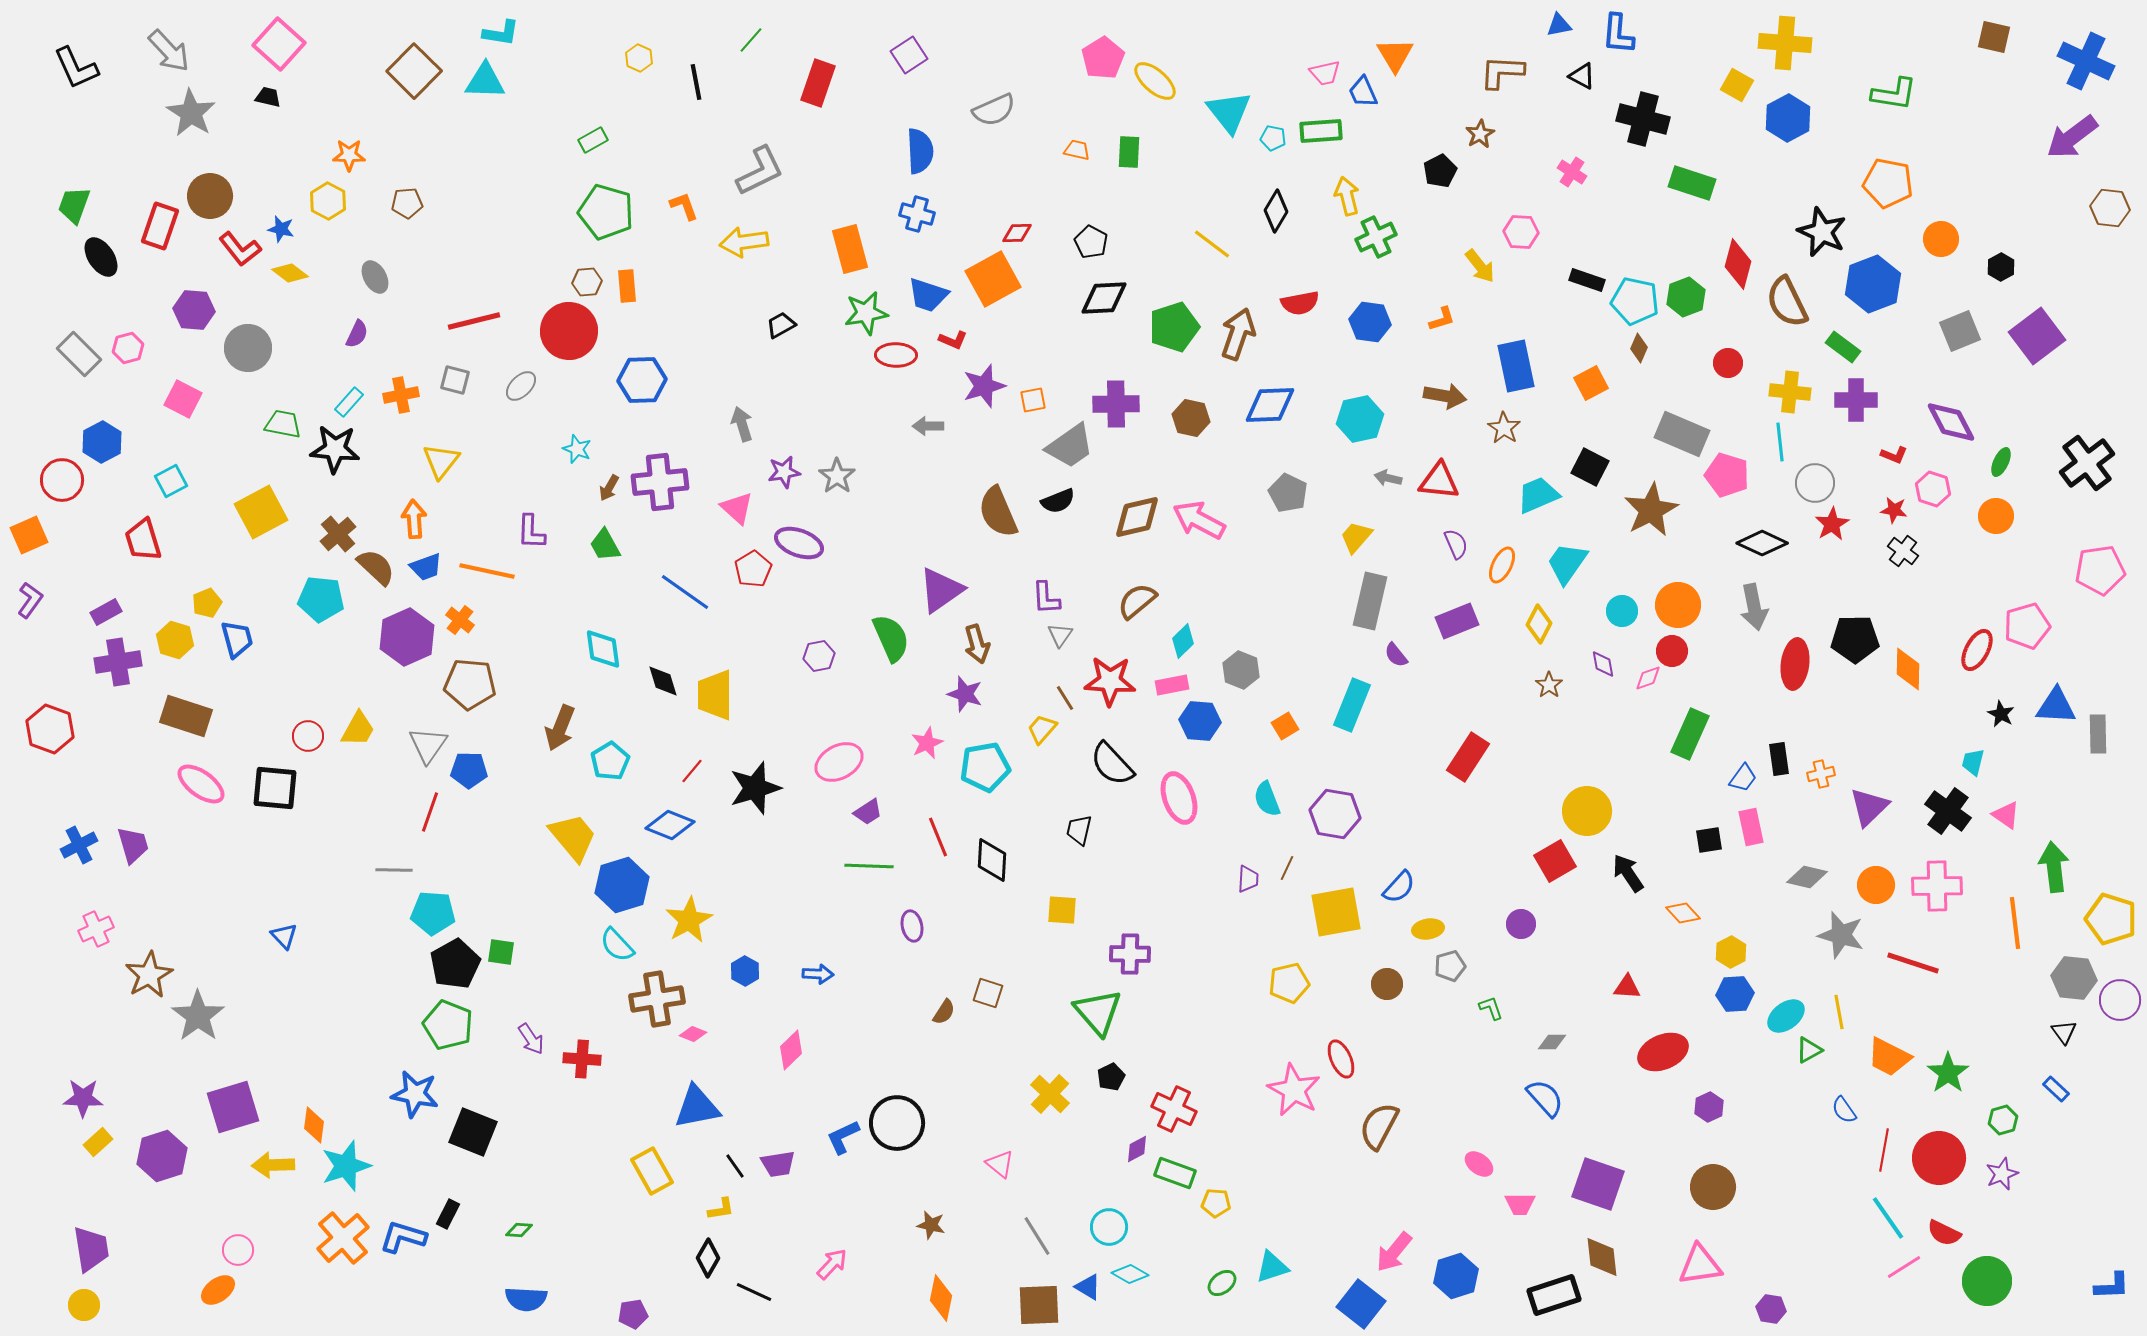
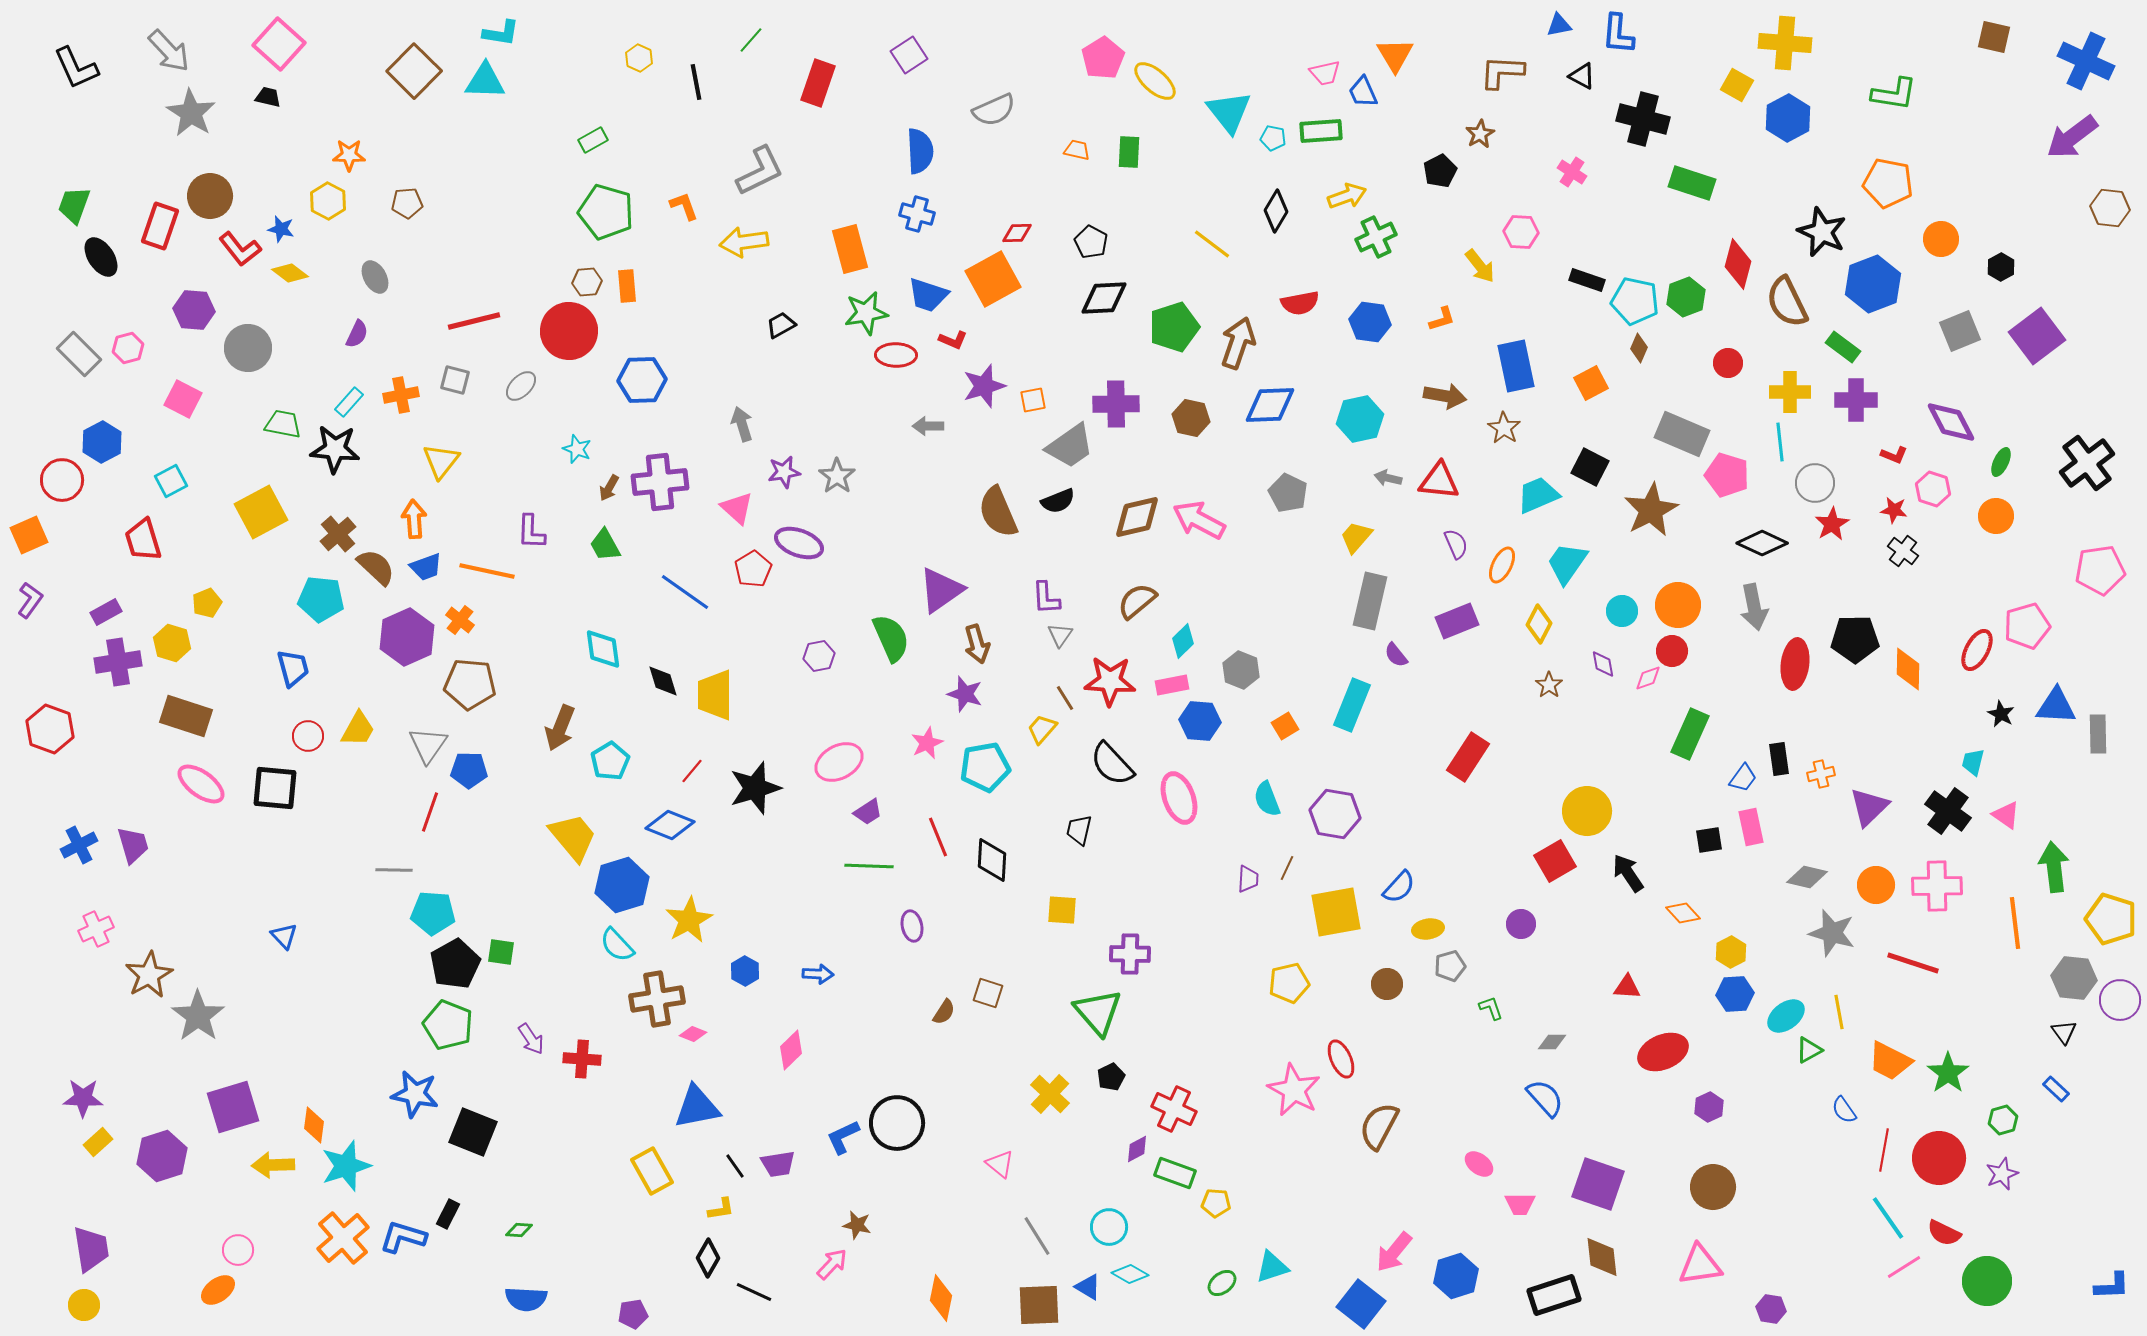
yellow arrow at (1347, 196): rotated 84 degrees clockwise
brown arrow at (1238, 334): moved 9 px down
yellow cross at (1790, 392): rotated 6 degrees counterclockwise
blue trapezoid at (237, 639): moved 56 px right, 29 px down
yellow hexagon at (175, 640): moved 3 px left, 3 px down
gray star at (1841, 935): moved 9 px left, 2 px up
orange trapezoid at (1889, 1057): moved 1 px right, 4 px down
brown star at (931, 1225): moved 74 px left
